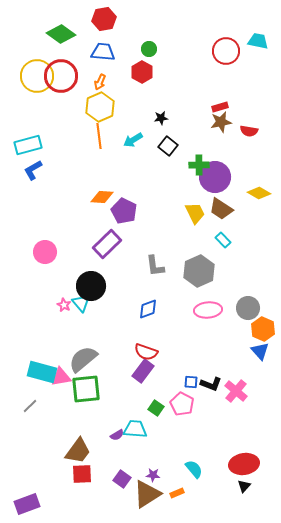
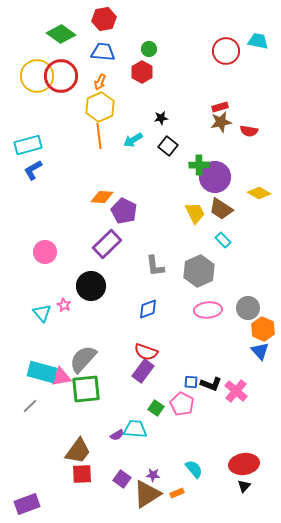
cyan triangle at (81, 303): moved 39 px left, 10 px down
gray semicircle at (83, 359): rotated 8 degrees counterclockwise
